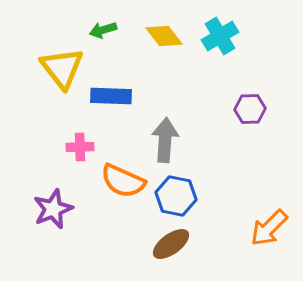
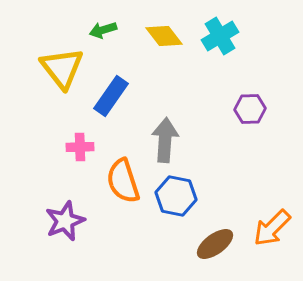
blue rectangle: rotated 57 degrees counterclockwise
orange semicircle: rotated 48 degrees clockwise
purple star: moved 12 px right, 12 px down
orange arrow: moved 3 px right
brown ellipse: moved 44 px right
